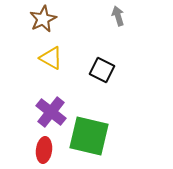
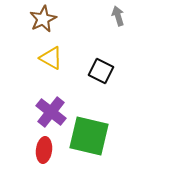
black square: moved 1 px left, 1 px down
